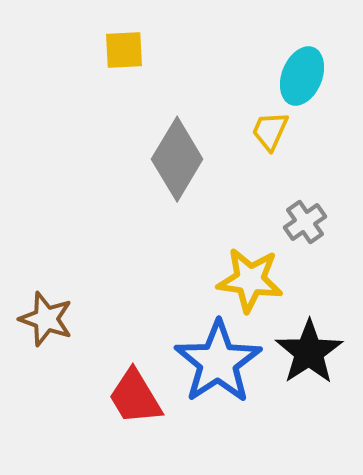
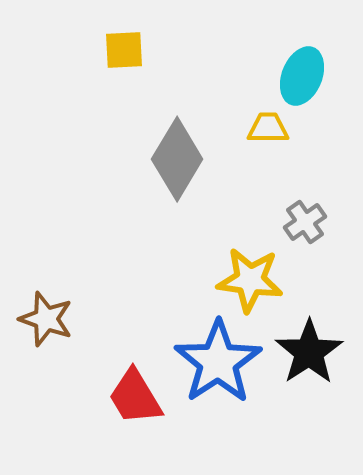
yellow trapezoid: moved 2 px left, 3 px up; rotated 66 degrees clockwise
